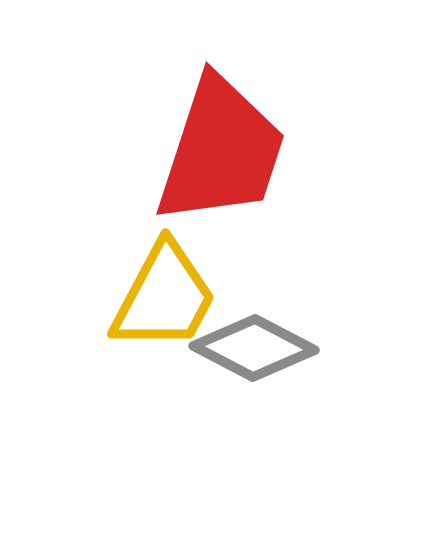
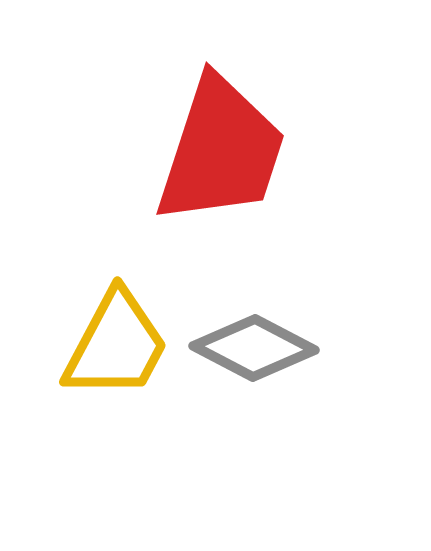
yellow trapezoid: moved 48 px left, 48 px down
